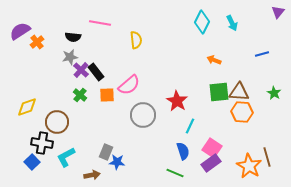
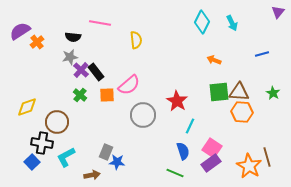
green star: moved 1 px left
